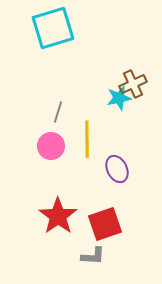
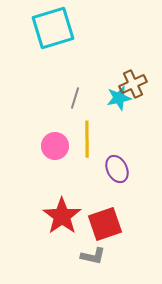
gray line: moved 17 px right, 14 px up
pink circle: moved 4 px right
red star: moved 4 px right
gray L-shape: rotated 10 degrees clockwise
